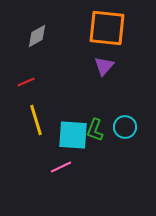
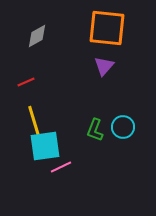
yellow line: moved 2 px left, 1 px down
cyan circle: moved 2 px left
cyan square: moved 28 px left, 11 px down; rotated 12 degrees counterclockwise
